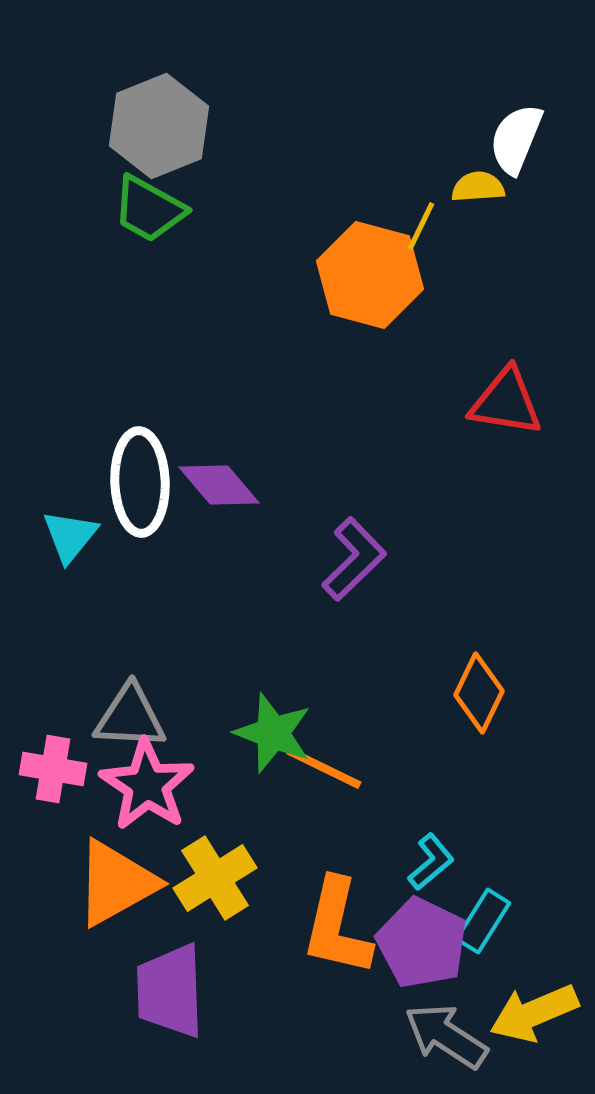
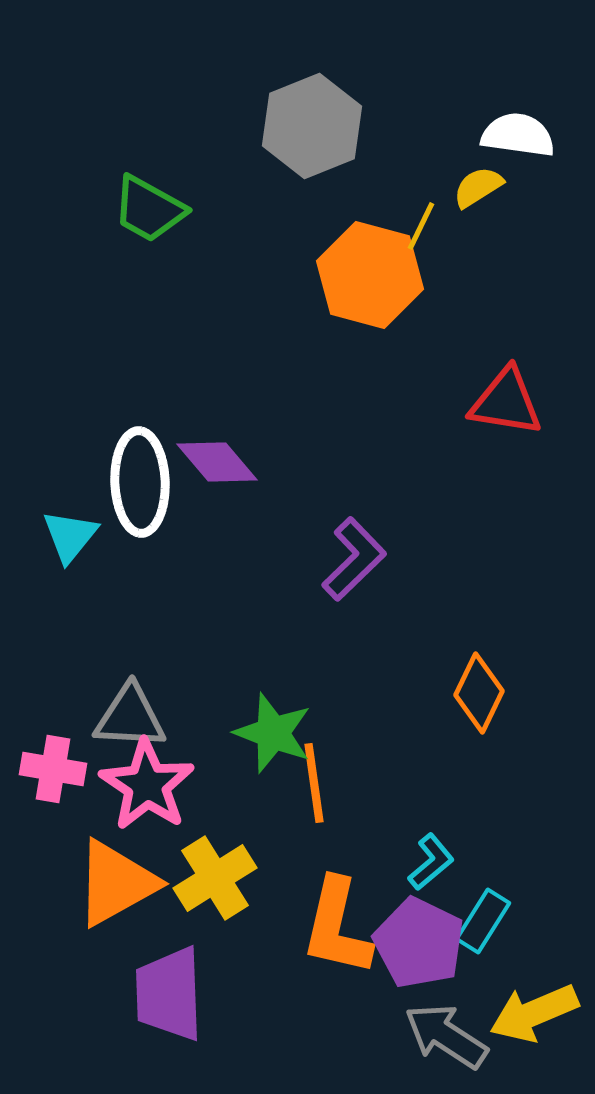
gray hexagon: moved 153 px right
white semicircle: moved 2 px right, 4 px up; rotated 76 degrees clockwise
yellow semicircle: rotated 28 degrees counterclockwise
purple diamond: moved 2 px left, 23 px up
orange line: moved 10 px left, 15 px down; rotated 56 degrees clockwise
purple pentagon: moved 3 px left
purple trapezoid: moved 1 px left, 3 px down
